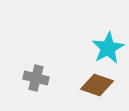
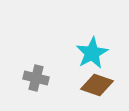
cyan star: moved 16 px left, 5 px down
